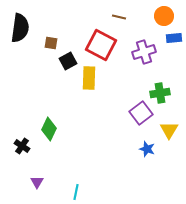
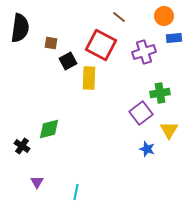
brown line: rotated 24 degrees clockwise
green diamond: rotated 50 degrees clockwise
